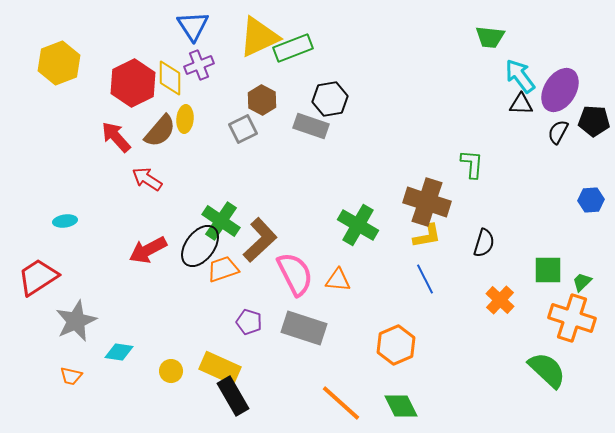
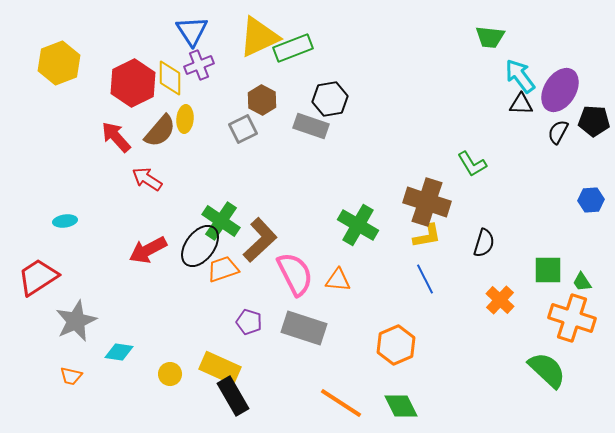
blue triangle at (193, 26): moved 1 px left, 5 px down
green L-shape at (472, 164): rotated 144 degrees clockwise
green trapezoid at (582, 282): rotated 80 degrees counterclockwise
yellow circle at (171, 371): moved 1 px left, 3 px down
orange line at (341, 403): rotated 9 degrees counterclockwise
